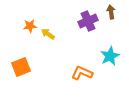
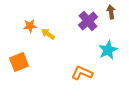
purple cross: rotated 18 degrees counterclockwise
cyan star: moved 2 px left, 6 px up
orange square: moved 2 px left, 5 px up
